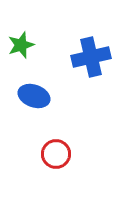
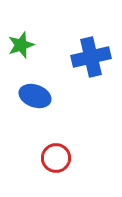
blue ellipse: moved 1 px right
red circle: moved 4 px down
